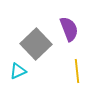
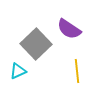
purple semicircle: rotated 145 degrees clockwise
